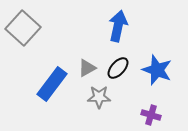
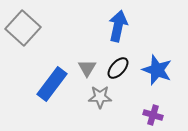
gray triangle: rotated 30 degrees counterclockwise
gray star: moved 1 px right
purple cross: moved 2 px right
